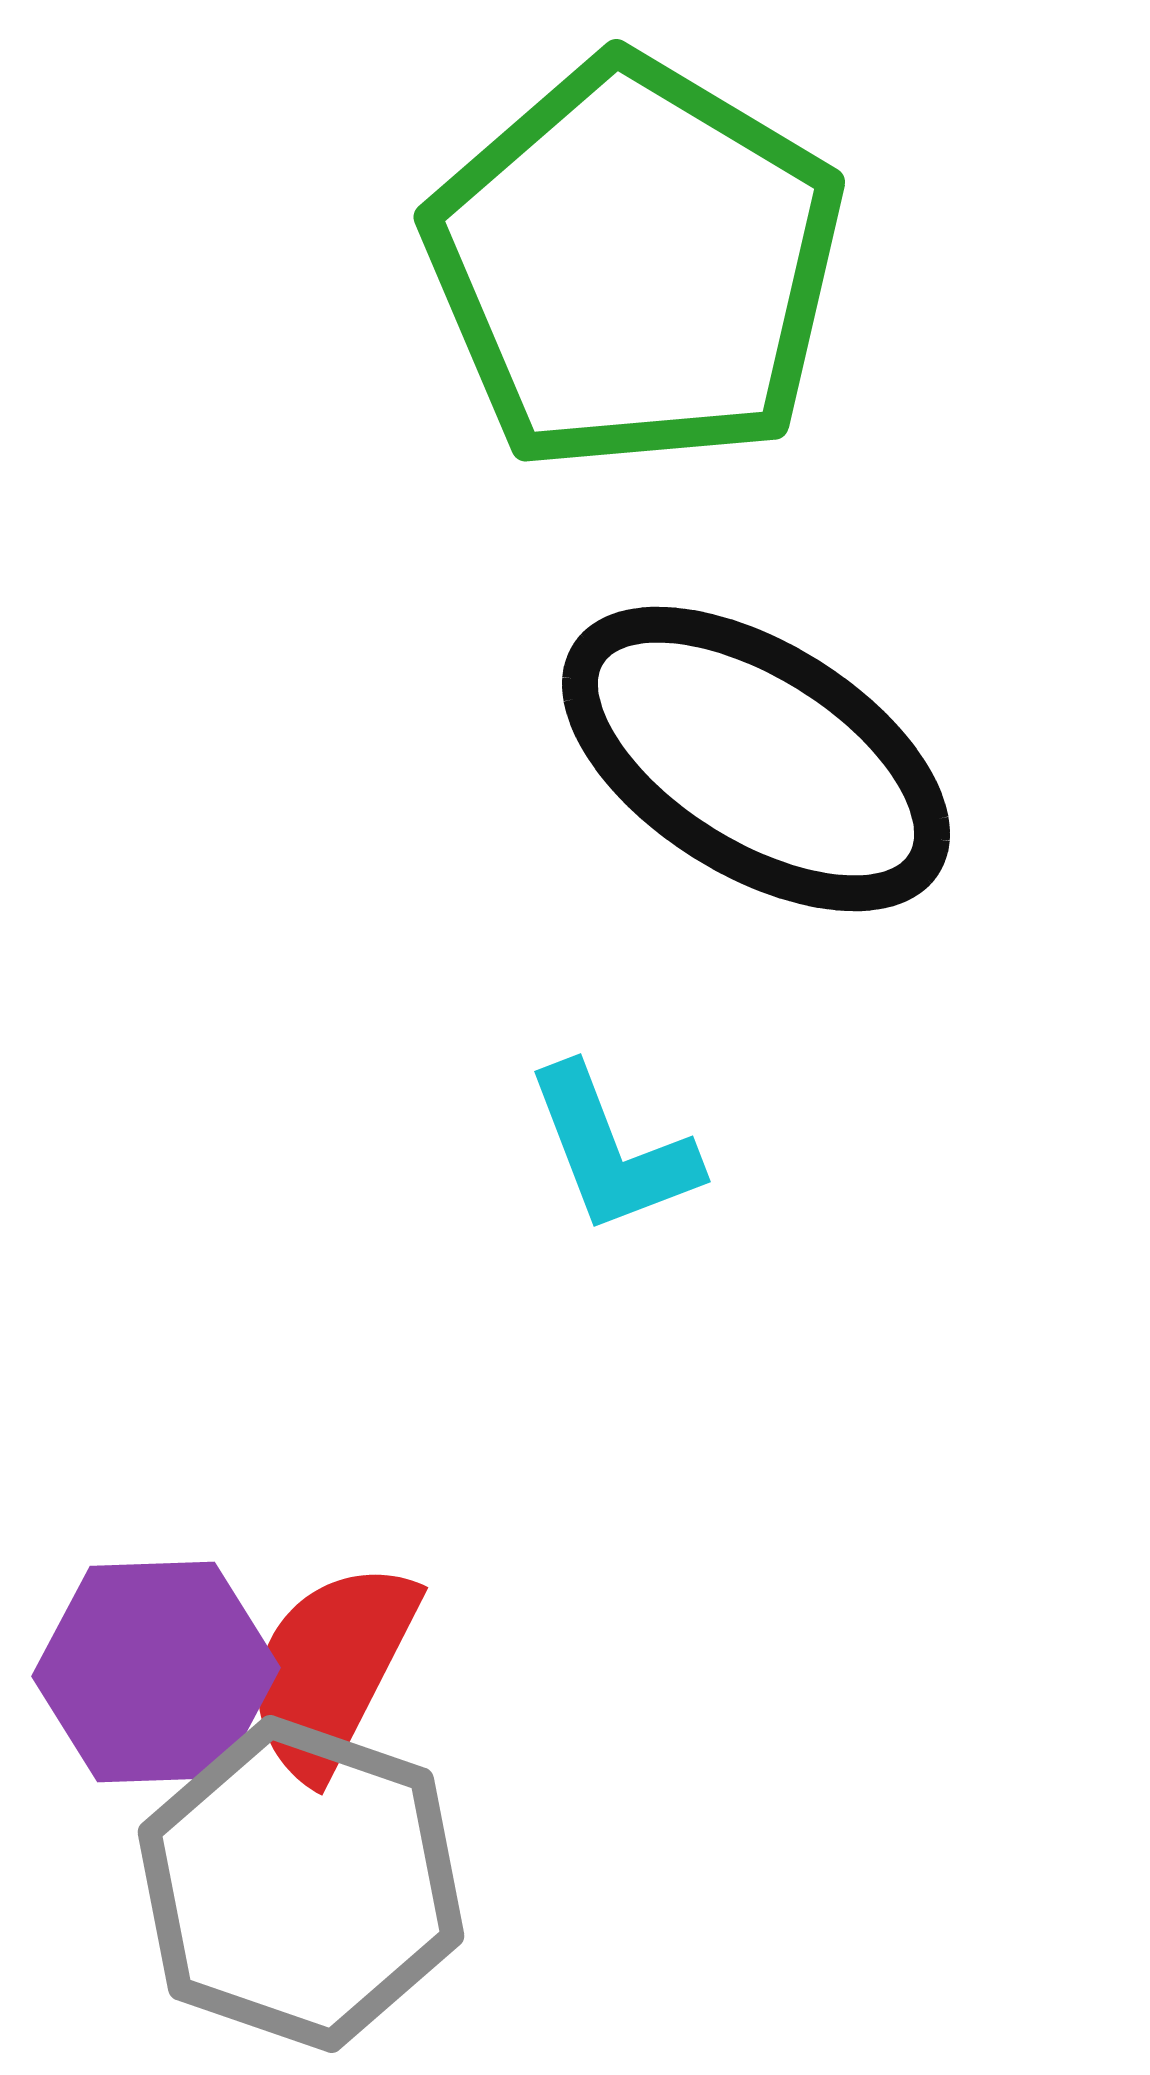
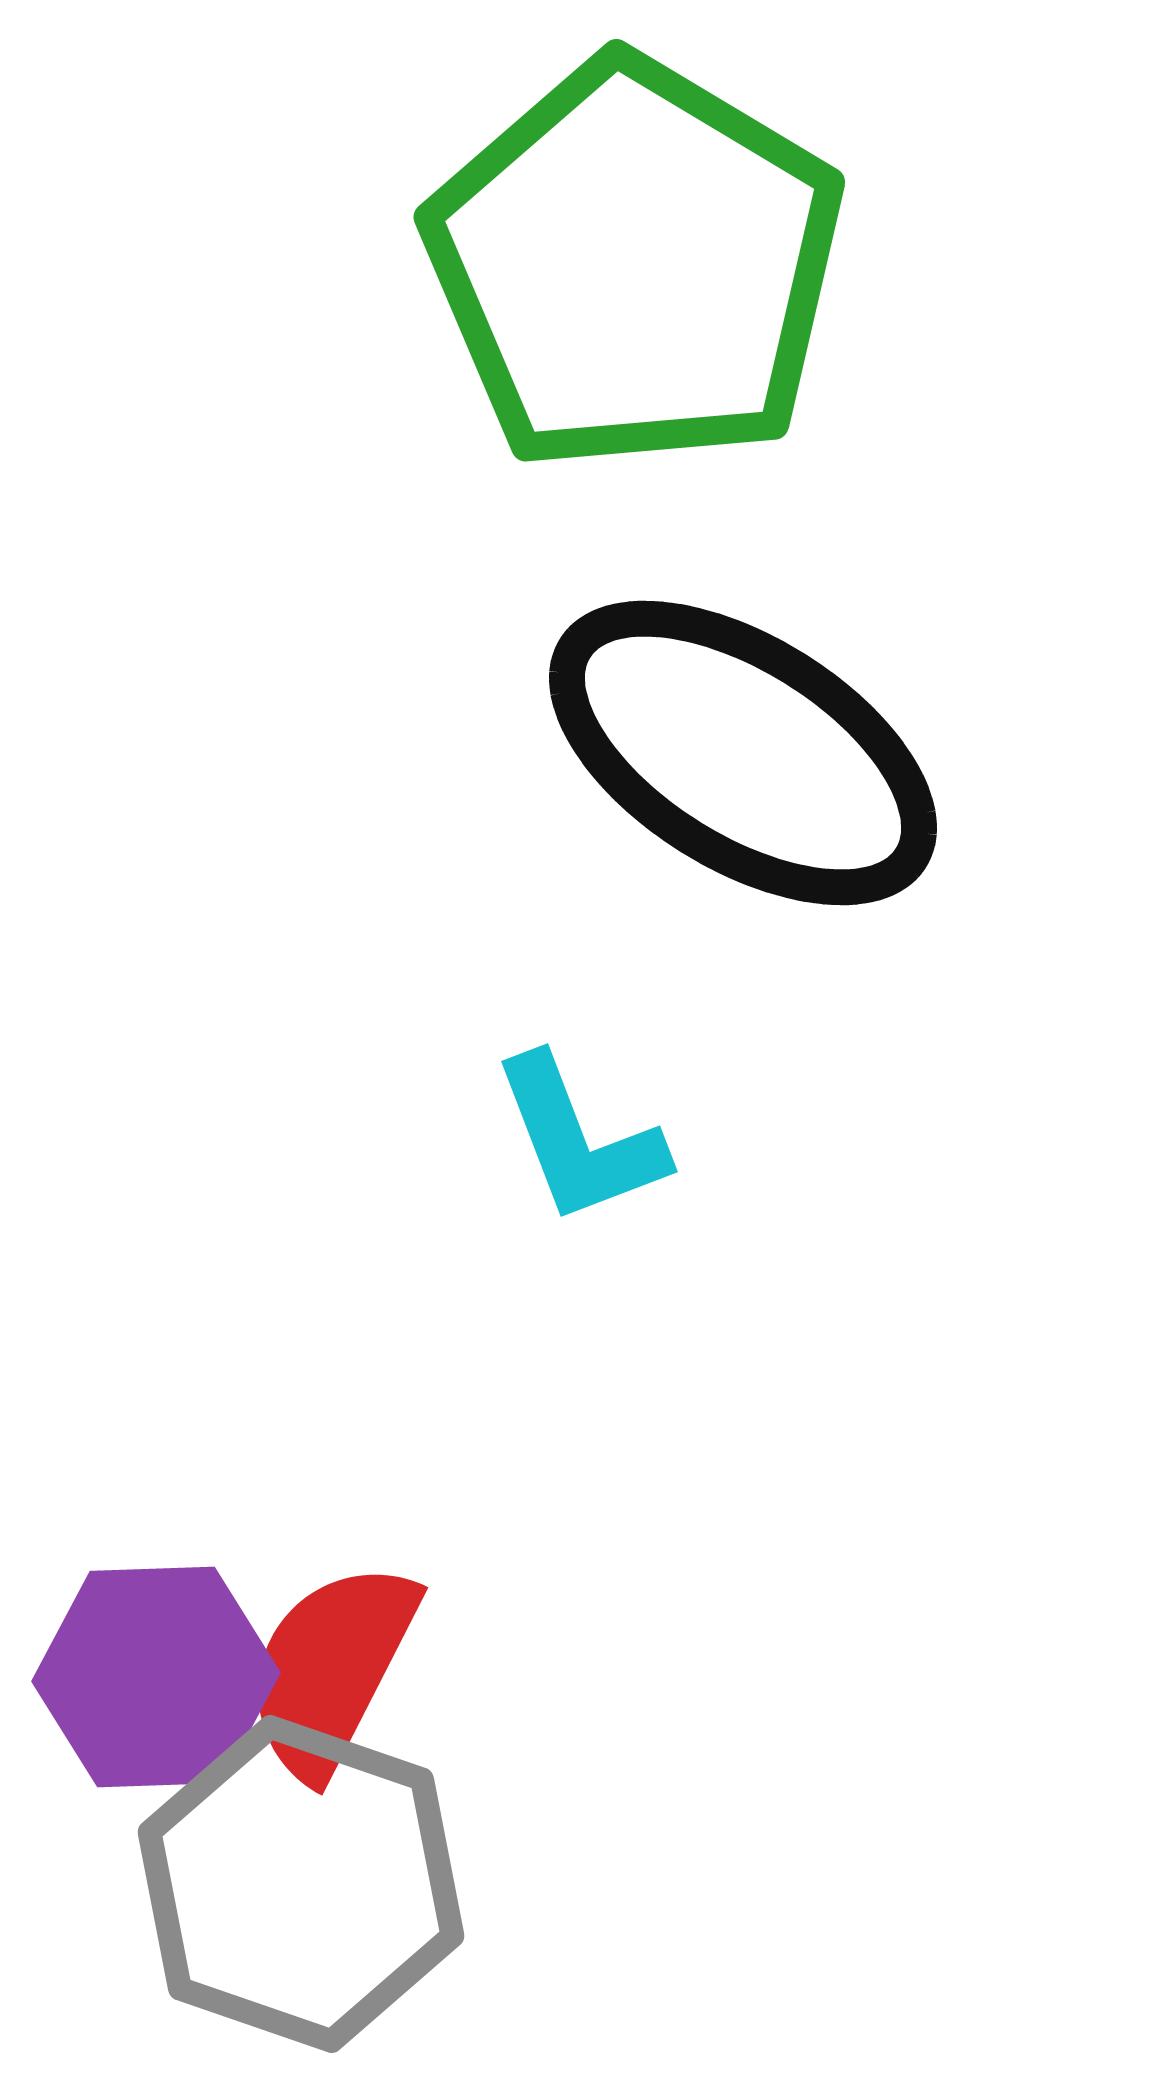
black ellipse: moved 13 px left, 6 px up
cyan L-shape: moved 33 px left, 10 px up
purple hexagon: moved 5 px down
